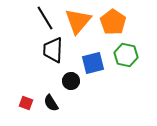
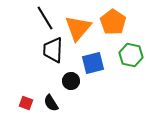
orange triangle: moved 7 px down
green hexagon: moved 5 px right
